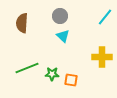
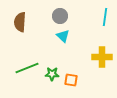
cyan line: rotated 30 degrees counterclockwise
brown semicircle: moved 2 px left, 1 px up
